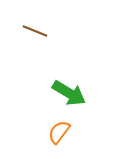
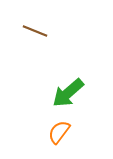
green arrow: moved 1 px left; rotated 108 degrees clockwise
